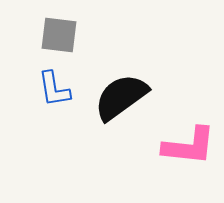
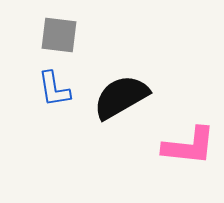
black semicircle: rotated 6 degrees clockwise
